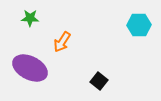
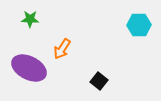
green star: moved 1 px down
orange arrow: moved 7 px down
purple ellipse: moved 1 px left
